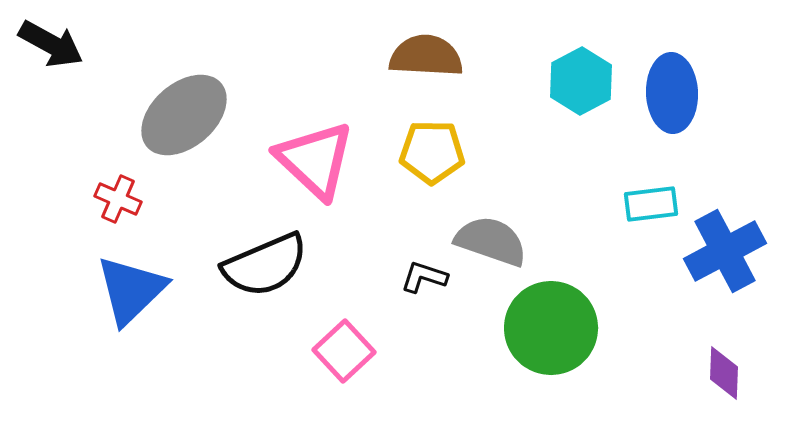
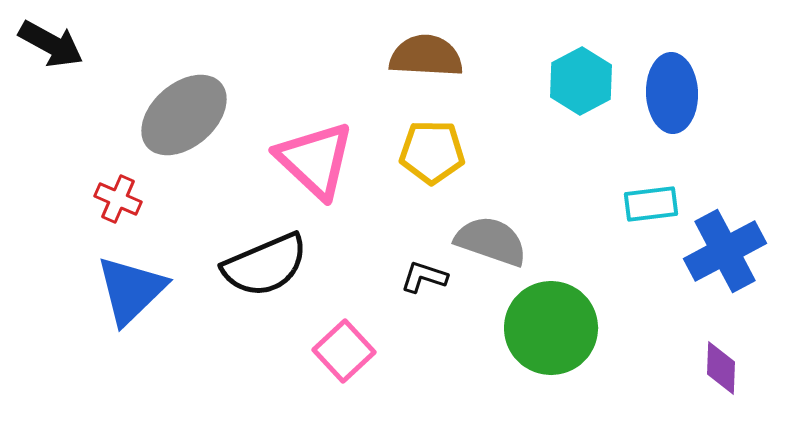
purple diamond: moved 3 px left, 5 px up
